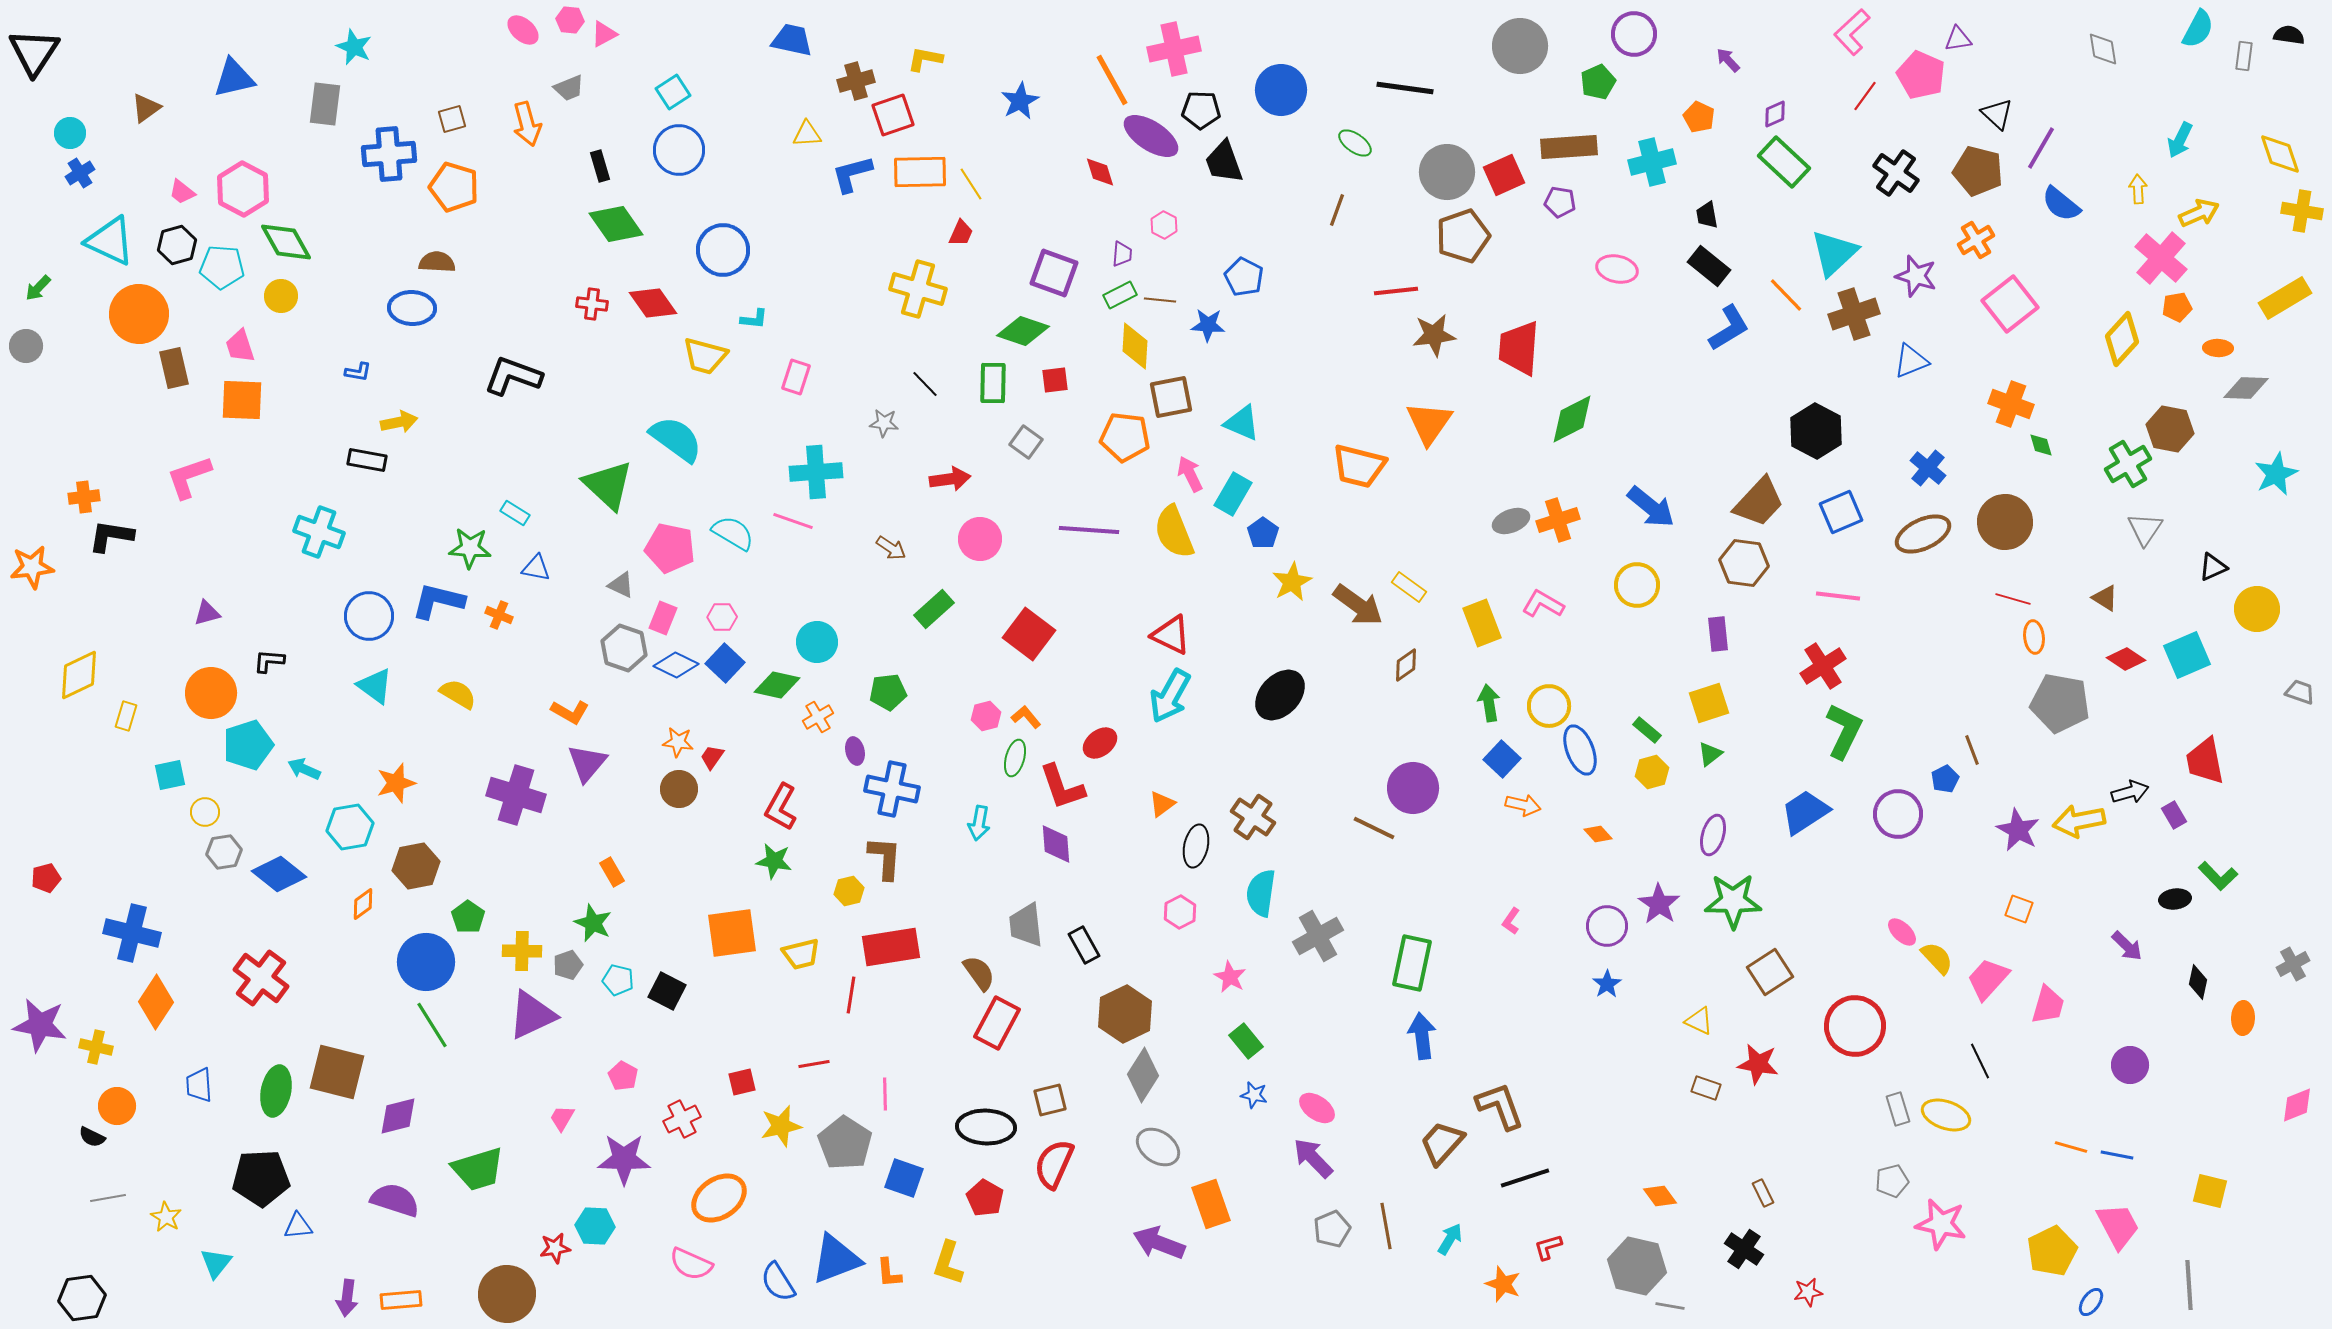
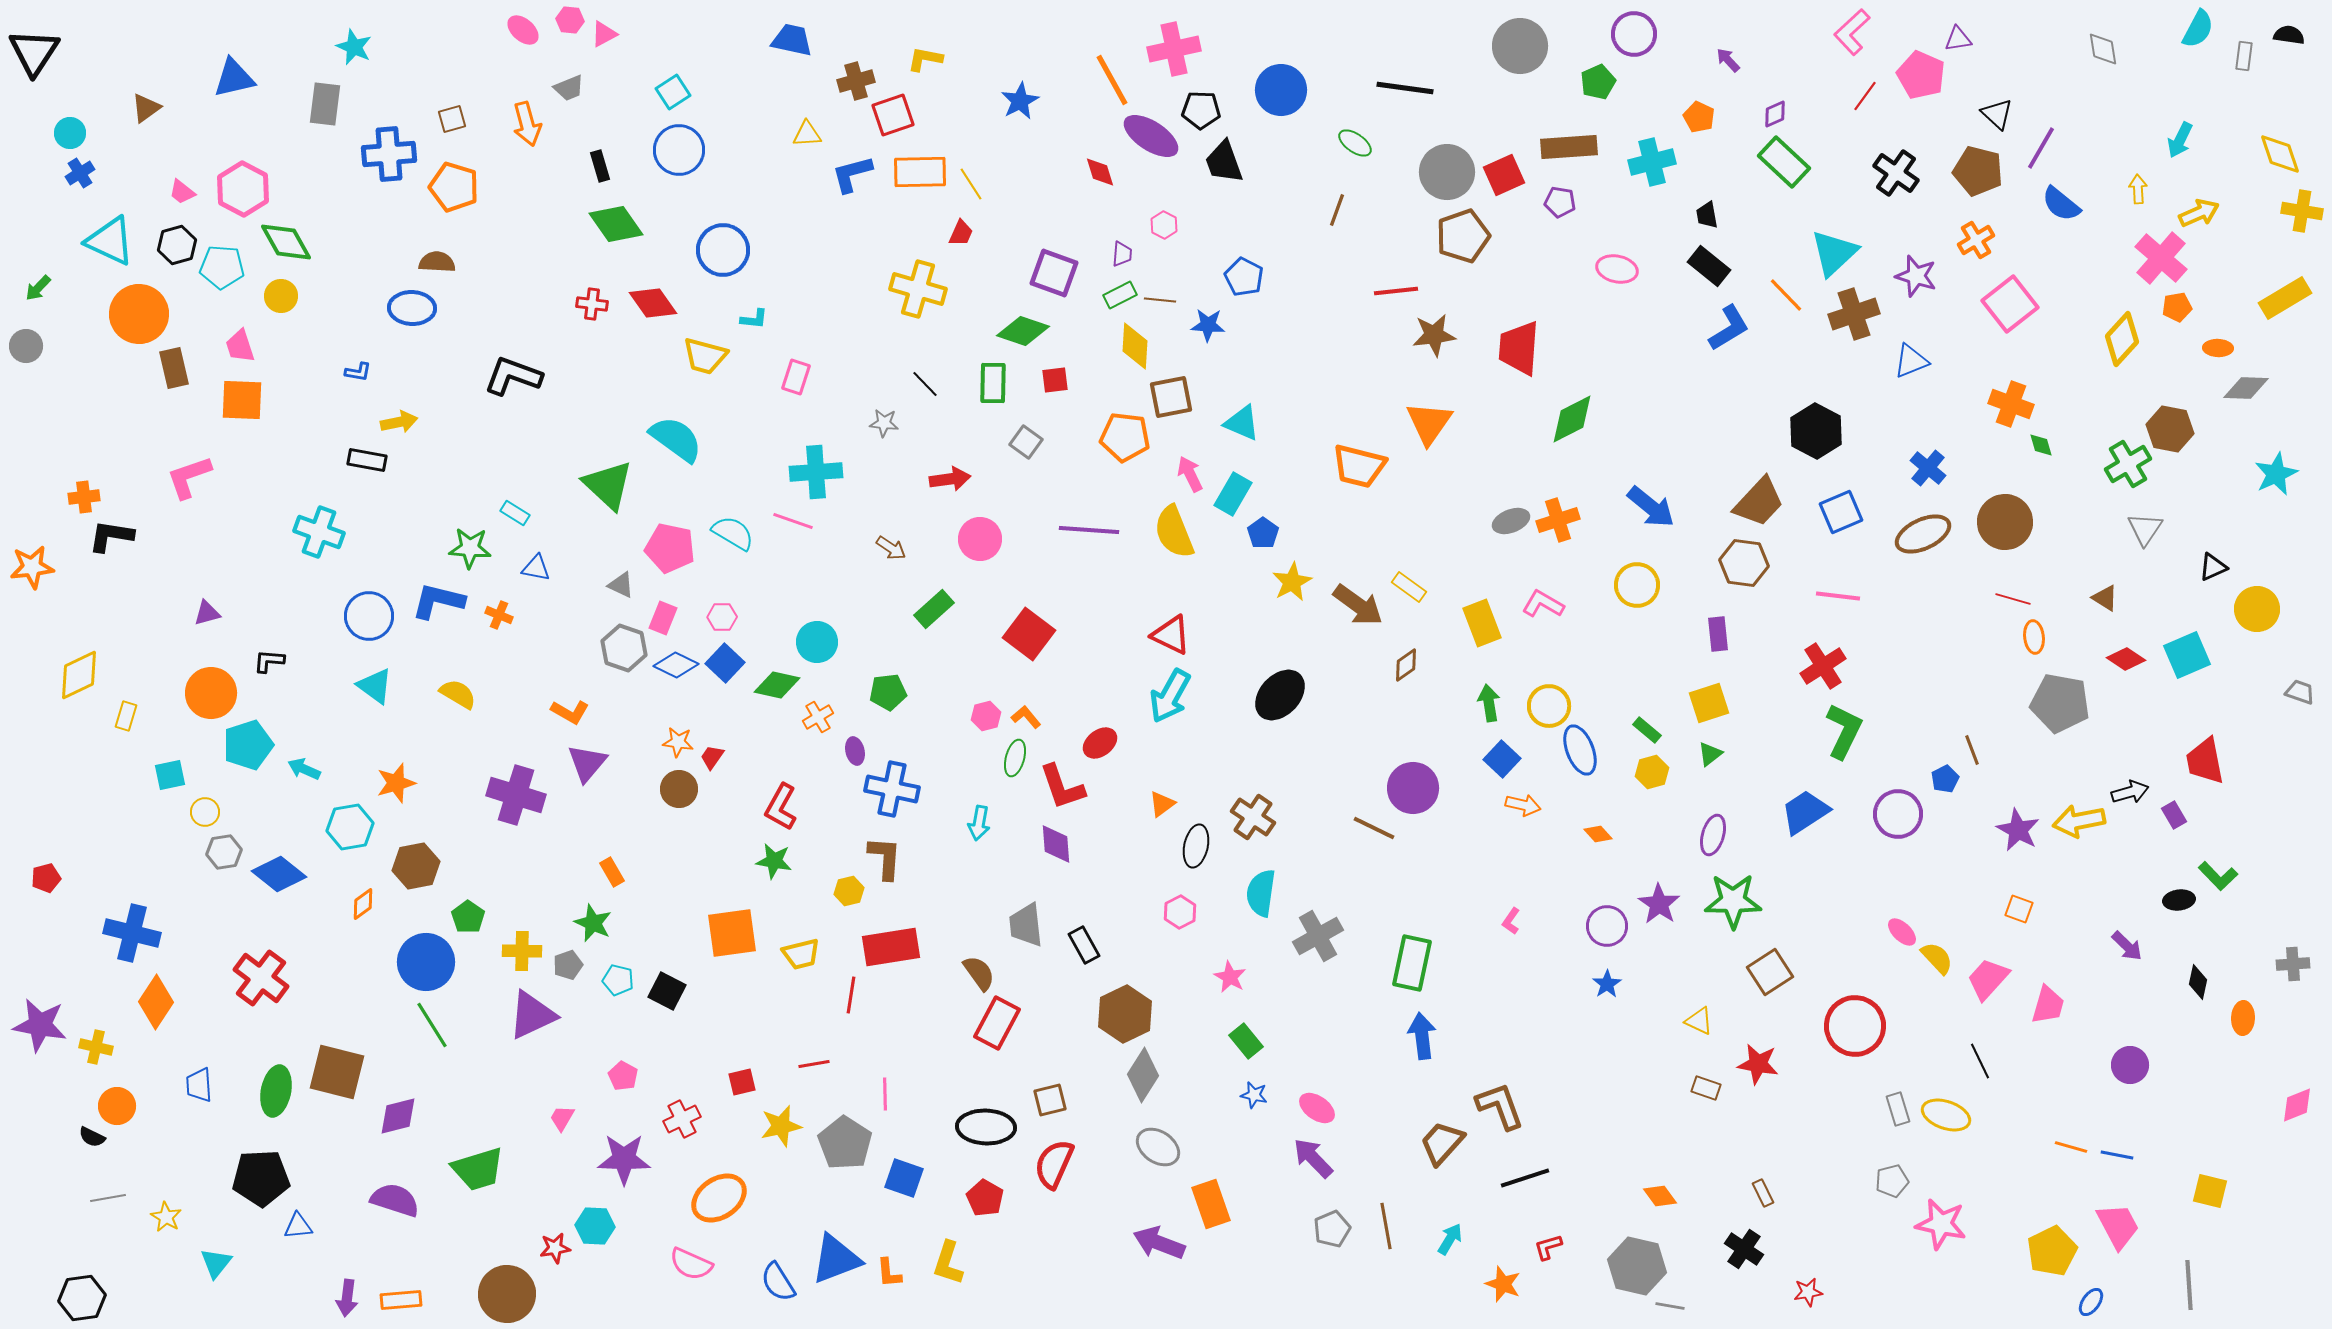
black ellipse at (2175, 899): moved 4 px right, 1 px down
gray cross at (2293, 964): rotated 24 degrees clockwise
